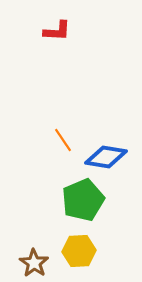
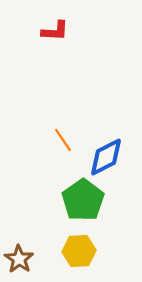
red L-shape: moved 2 px left
blue diamond: rotated 36 degrees counterclockwise
green pentagon: rotated 12 degrees counterclockwise
brown star: moved 15 px left, 4 px up
